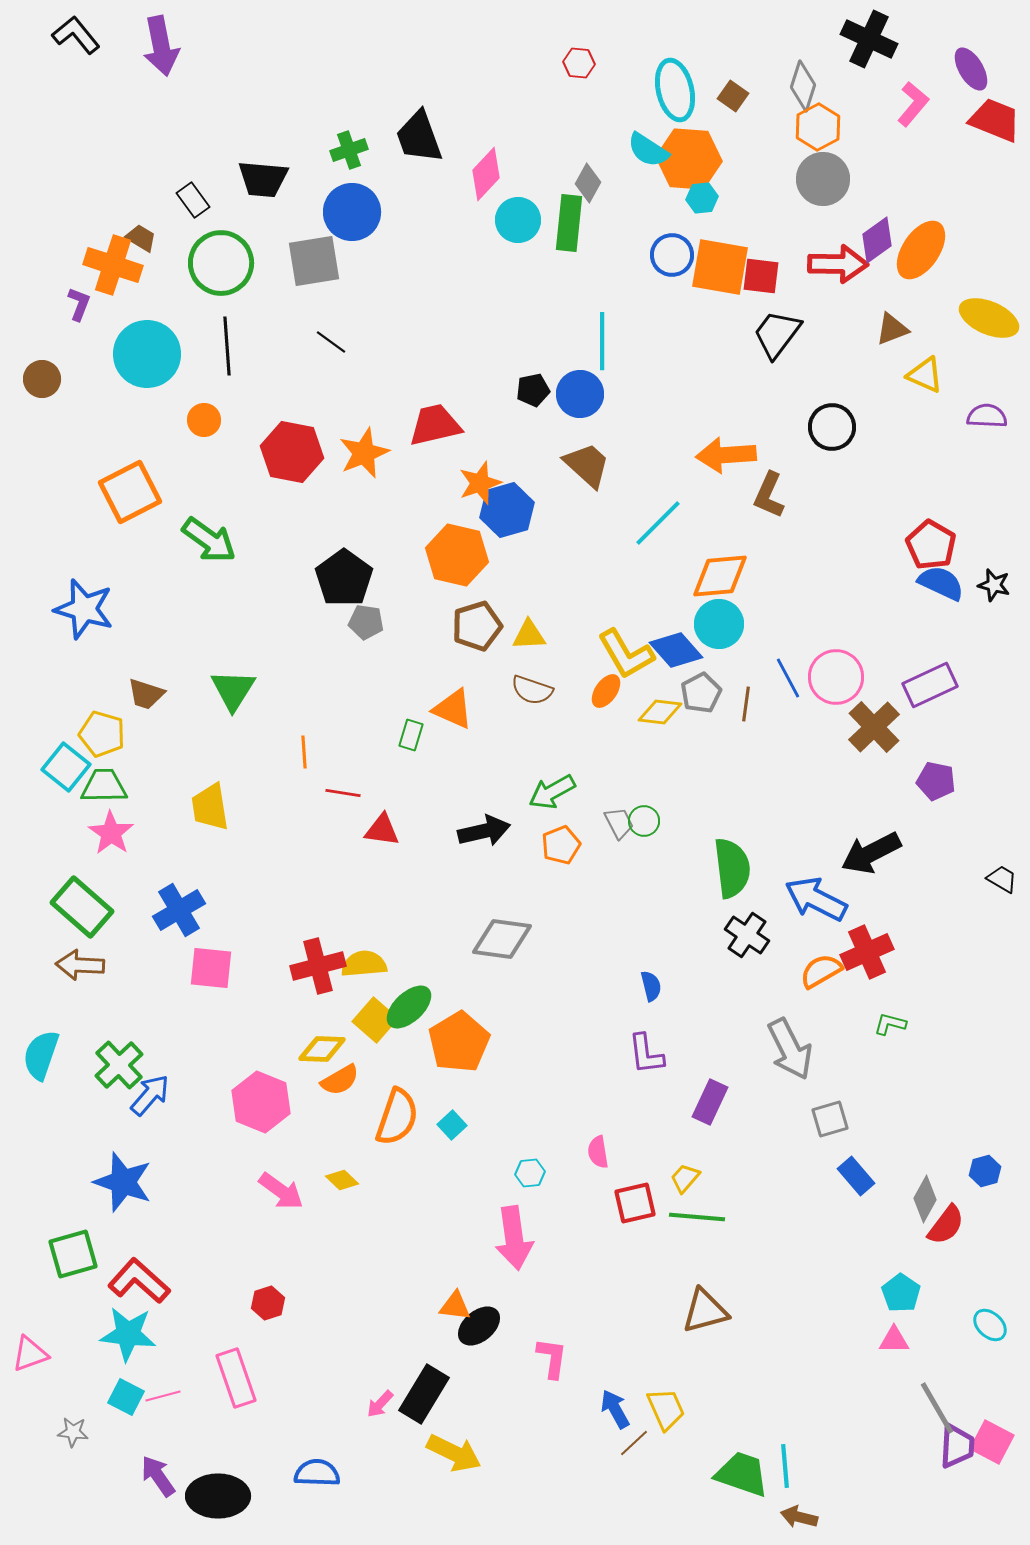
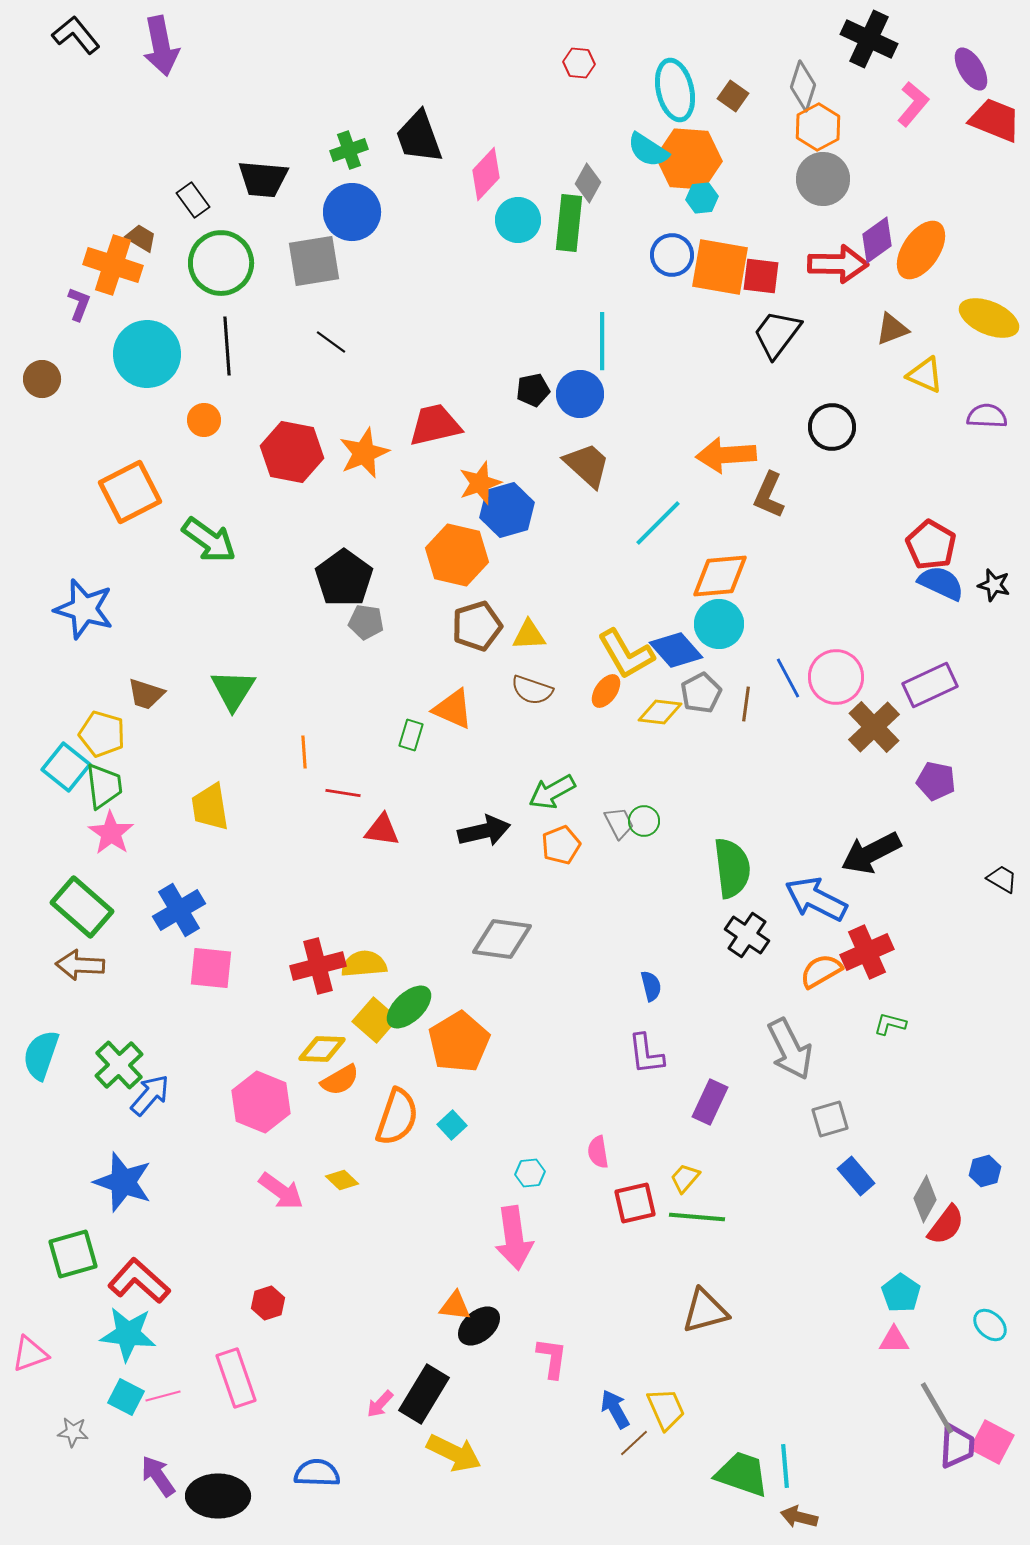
green trapezoid at (104, 786): rotated 84 degrees clockwise
